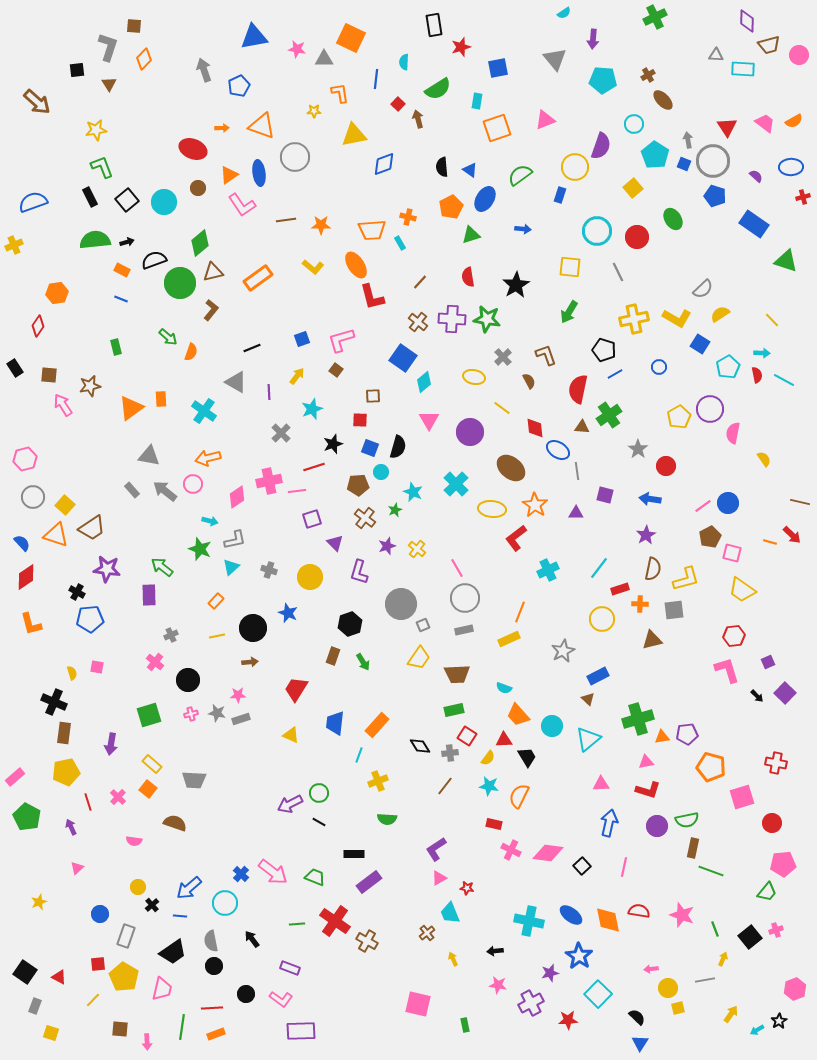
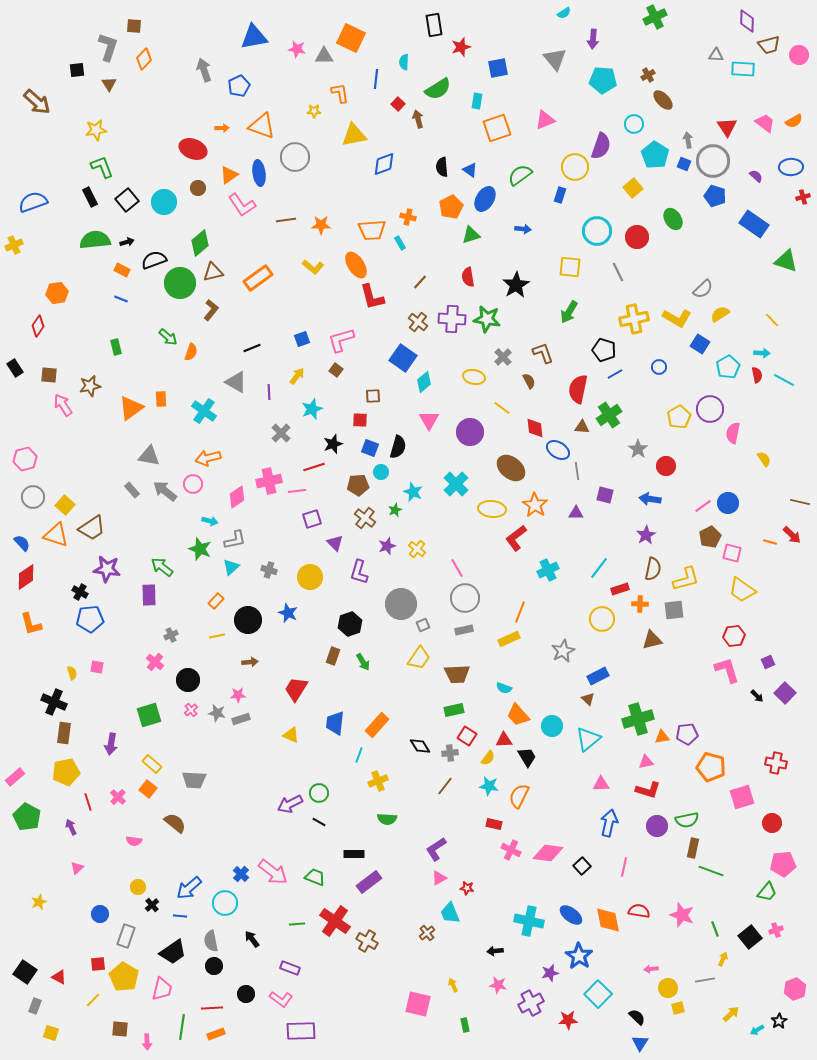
gray triangle at (324, 59): moved 3 px up
brown L-shape at (546, 355): moved 3 px left, 2 px up
black cross at (77, 592): moved 3 px right
black circle at (253, 628): moved 5 px left, 8 px up
pink cross at (191, 714): moved 4 px up; rotated 24 degrees counterclockwise
brown semicircle at (175, 823): rotated 20 degrees clockwise
yellow arrow at (453, 959): moved 26 px down
yellow arrow at (731, 1014): rotated 12 degrees clockwise
